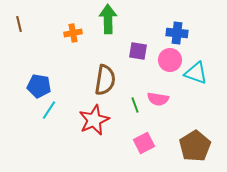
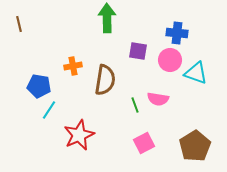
green arrow: moved 1 px left, 1 px up
orange cross: moved 33 px down
red star: moved 15 px left, 15 px down
